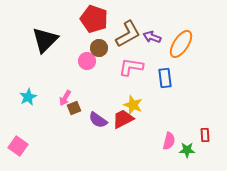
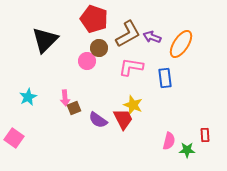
pink arrow: rotated 35 degrees counterclockwise
red trapezoid: rotated 90 degrees clockwise
pink square: moved 4 px left, 8 px up
